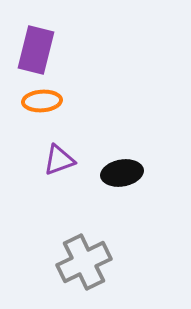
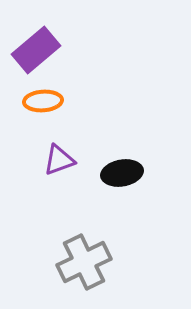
purple rectangle: rotated 36 degrees clockwise
orange ellipse: moved 1 px right
